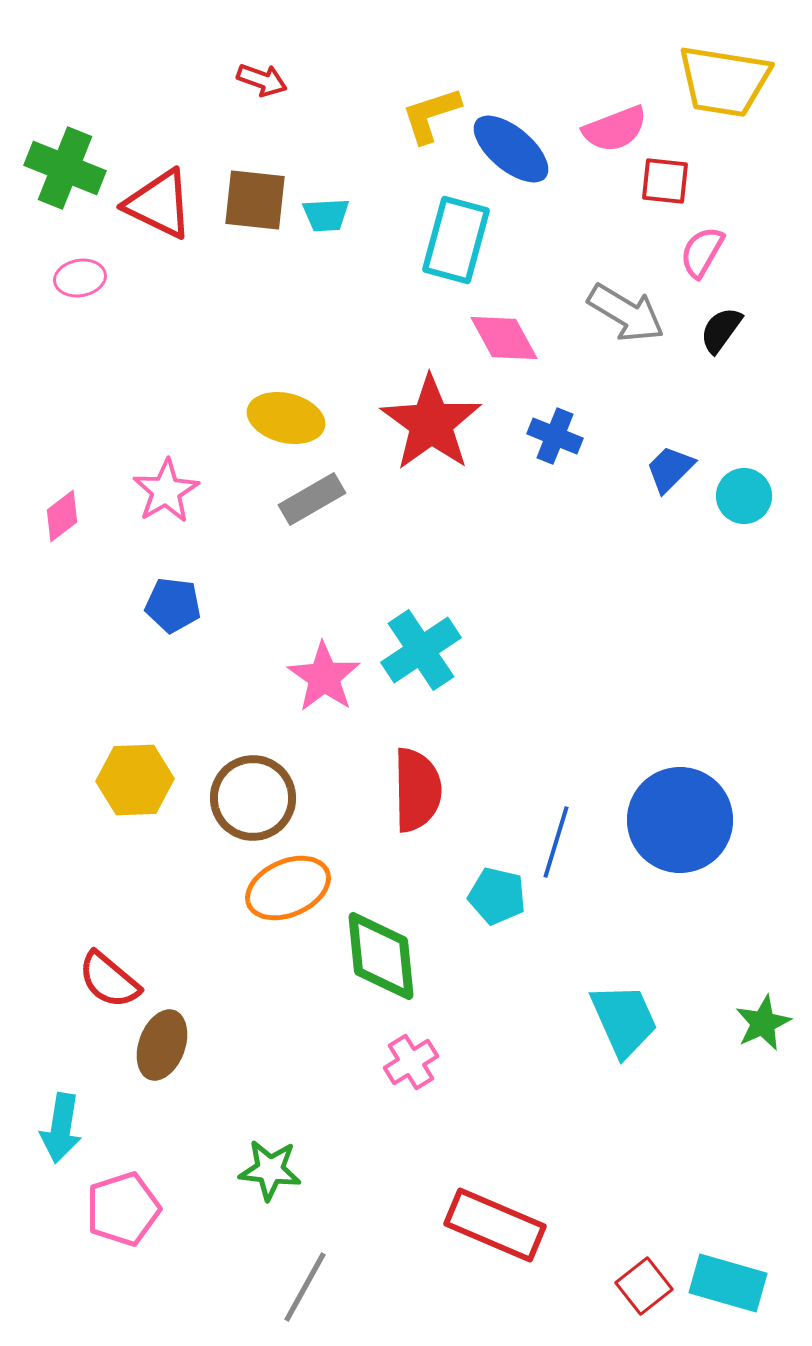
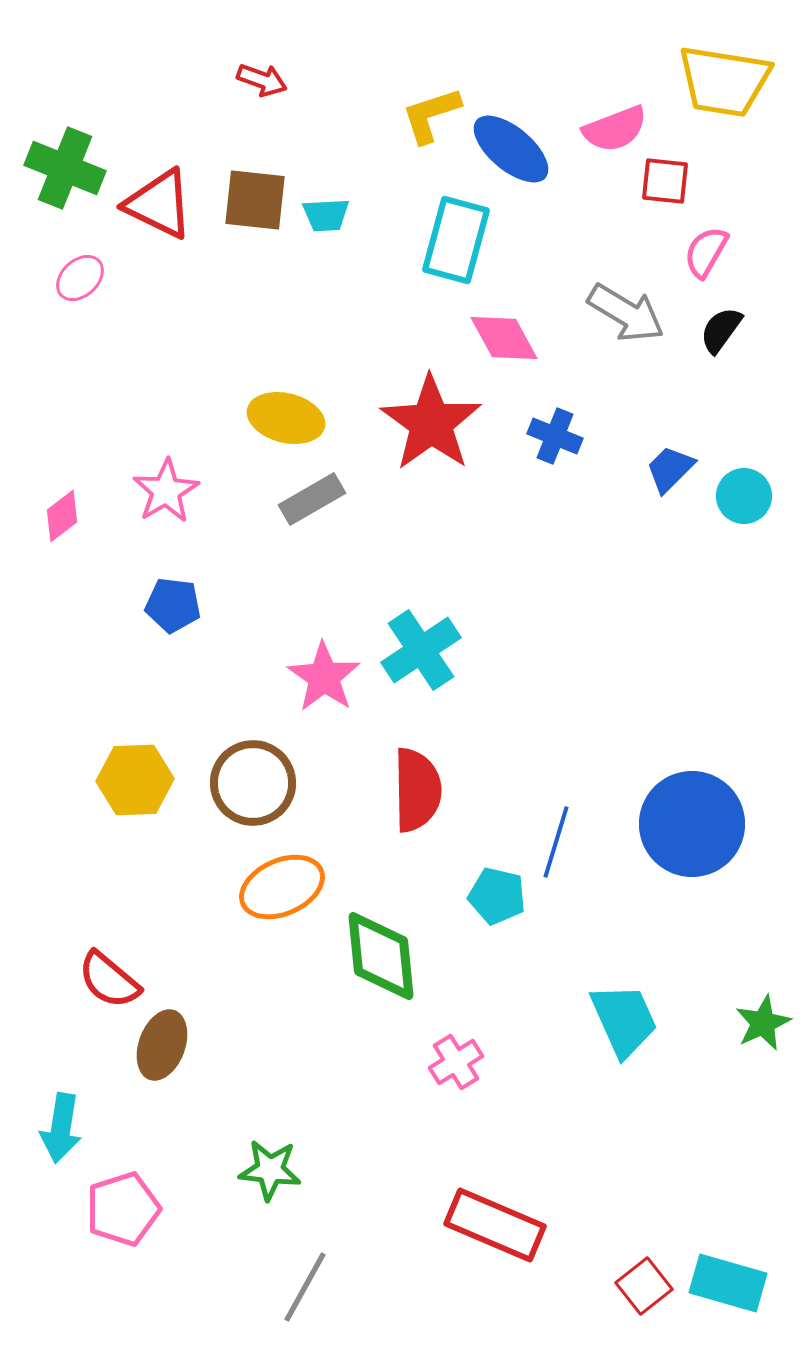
pink semicircle at (702, 252): moved 4 px right
pink ellipse at (80, 278): rotated 33 degrees counterclockwise
brown circle at (253, 798): moved 15 px up
blue circle at (680, 820): moved 12 px right, 4 px down
orange ellipse at (288, 888): moved 6 px left, 1 px up
pink cross at (411, 1062): moved 45 px right
